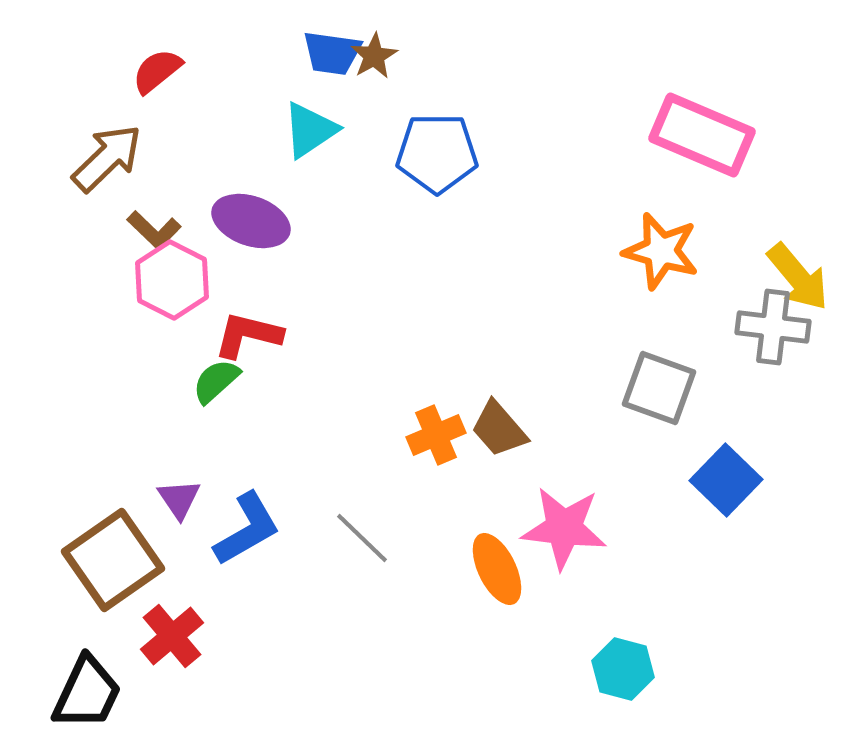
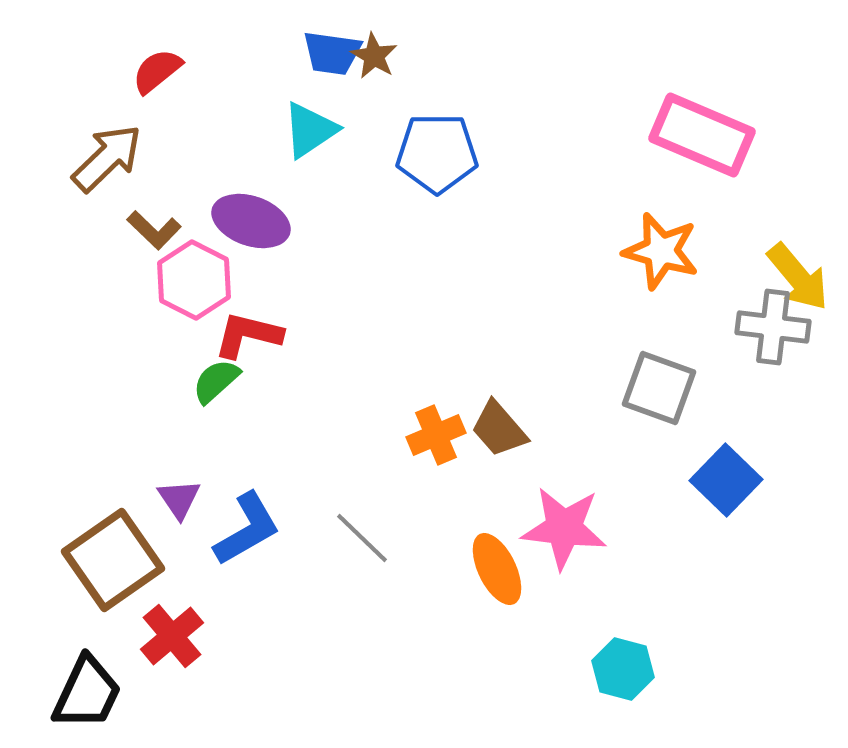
brown star: rotated 12 degrees counterclockwise
pink hexagon: moved 22 px right
